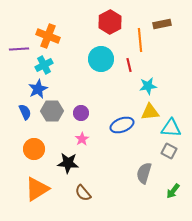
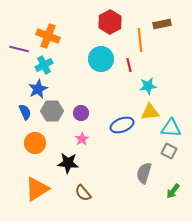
purple line: rotated 18 degrees clockwise
orange circle: moved 1 px right, 6 px up
